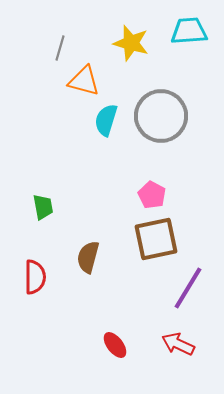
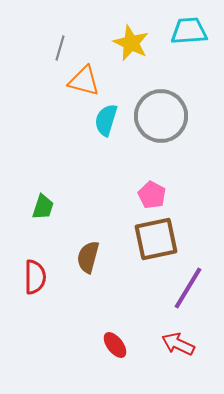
yellow star: rotated 9 degrees clockwise
green trapezoid: rotated 28 degrees clockwise
